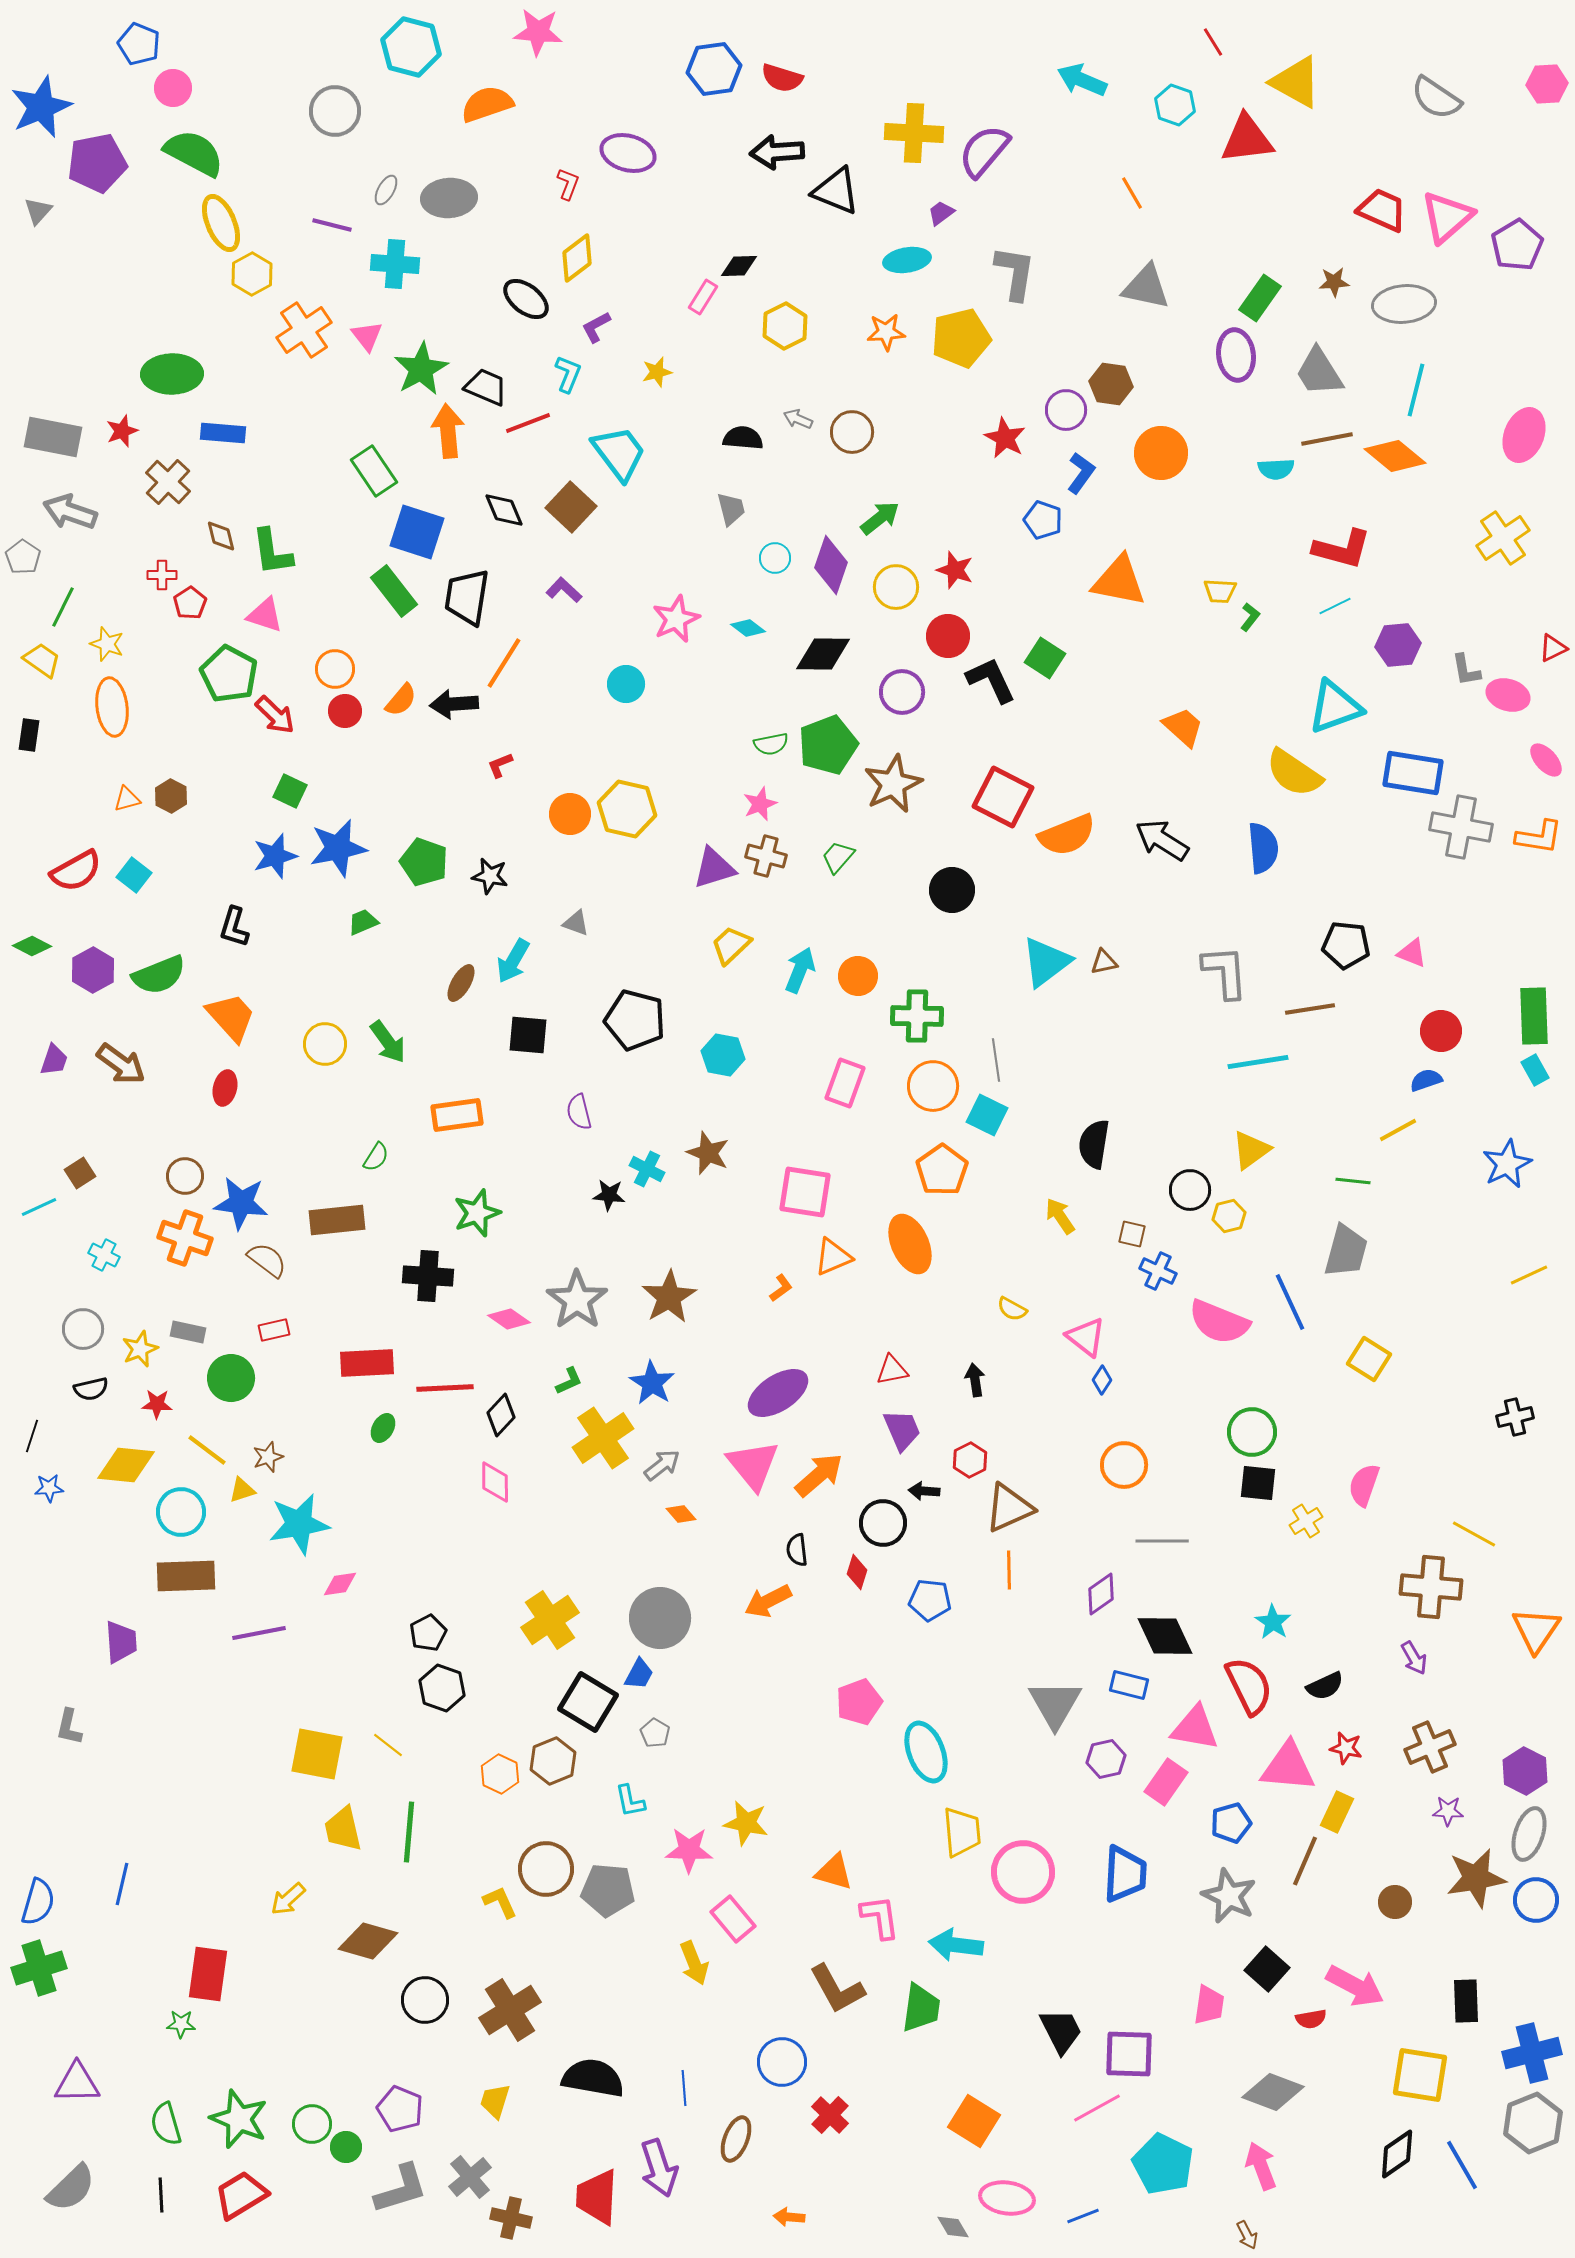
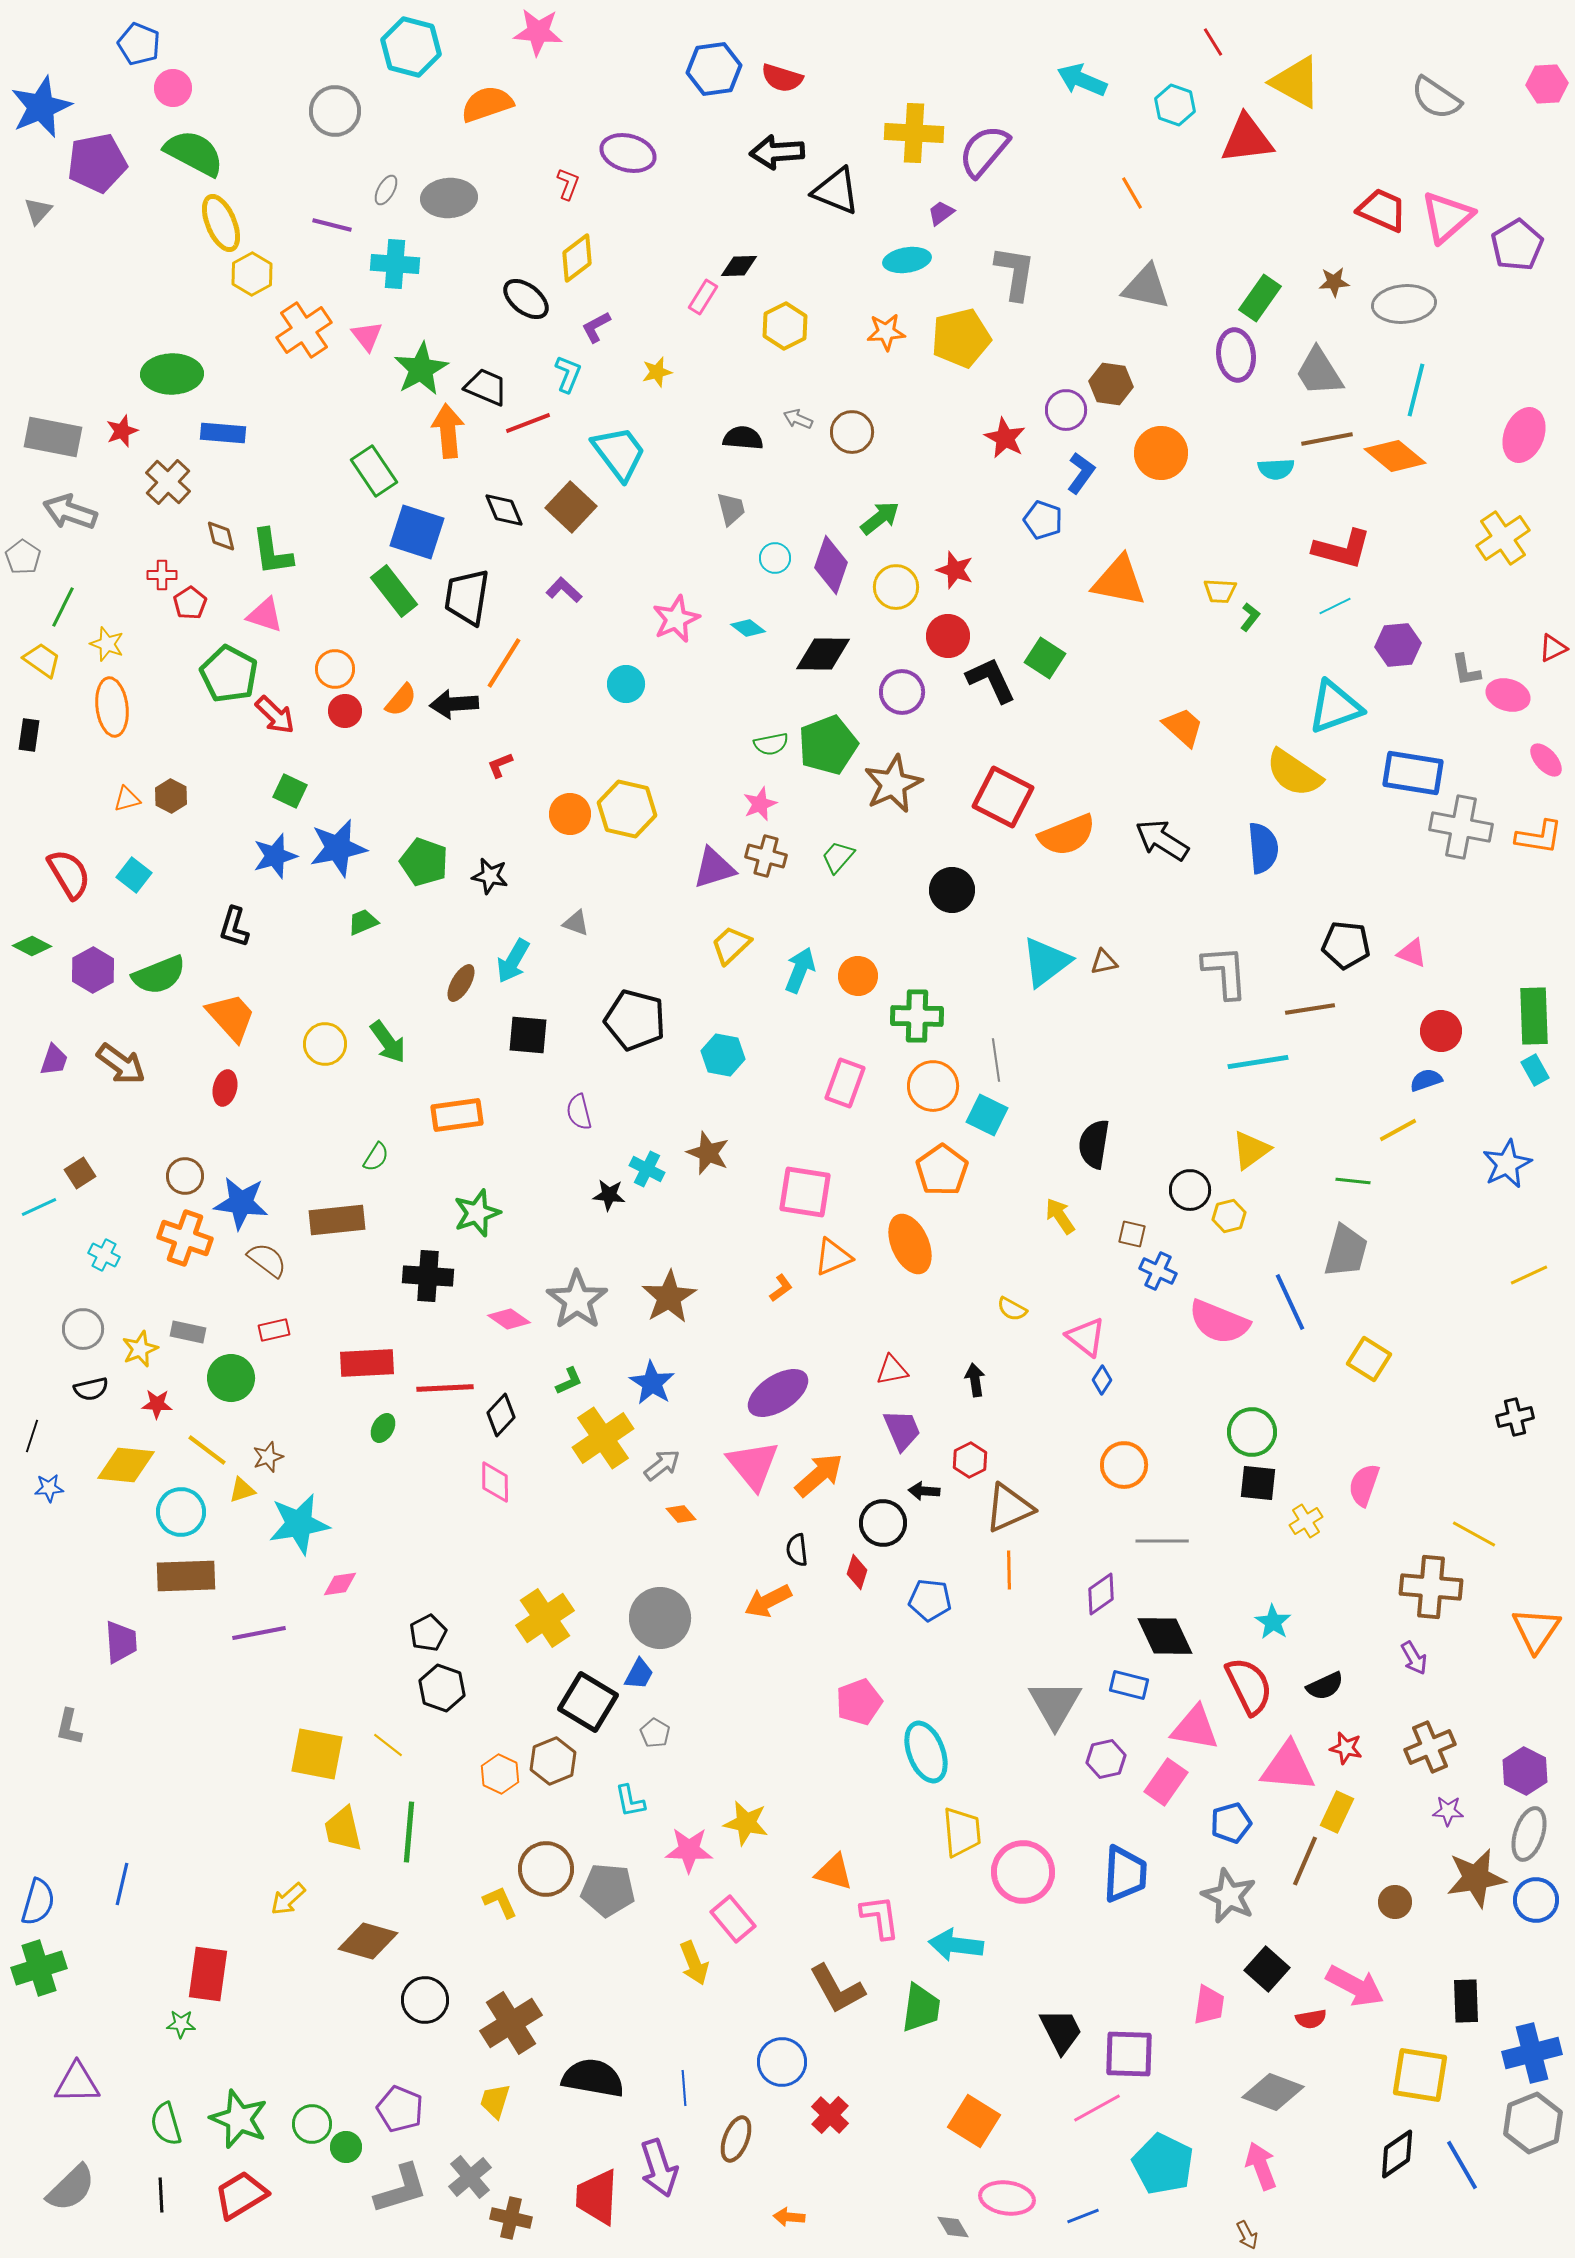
red semicircle at (76, 871): moved 7 px left, 3 px down; rotated 92 degrees counterclockwise
yellow cross at (550, 1620): moved 5 px left, 2 px up
brown cross at (510, 2010): moved 1 px right, 13 px down
